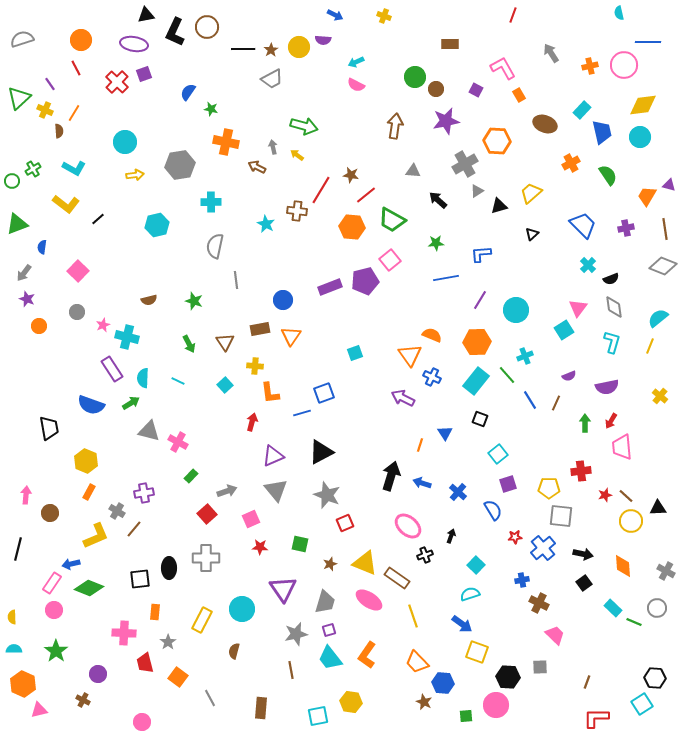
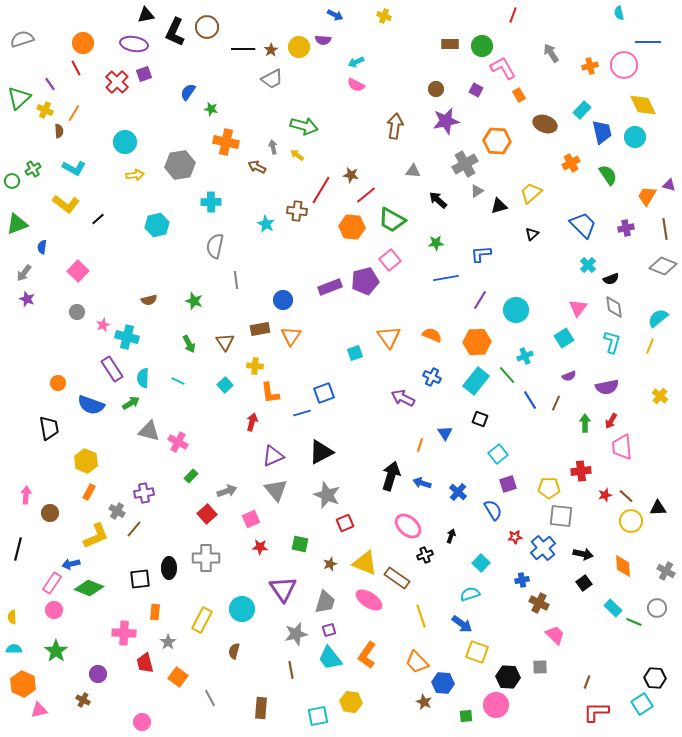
orange circle at (81, 40): moved 2 px right, 3 px down
green circle at (415, 77): moved 67 px right, 31 px up
yellow diamond at (643, 105): rotated 72 degrees clockwise
cyan circle at (640, 137): moved 5 px left
orange circle at (39, 326): moved 19 px right, 57 px down
cyan square at (564, 330): moved 8 px down
orange triangle at (410, 355): moved 21 px left, 18 px up
cyan square at (476, 565): moved 5 px right, 2 px up
yellow line at (413, 616): moved 8 px right
red L-shape at (596, 718): moved 6 px up
